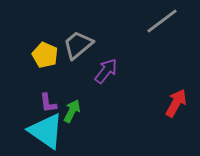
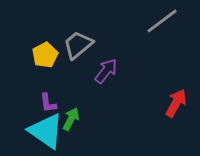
yellow pentagon: rotated 20 degrees clockwise
green arrow: moved 1 px left, 8 px down
